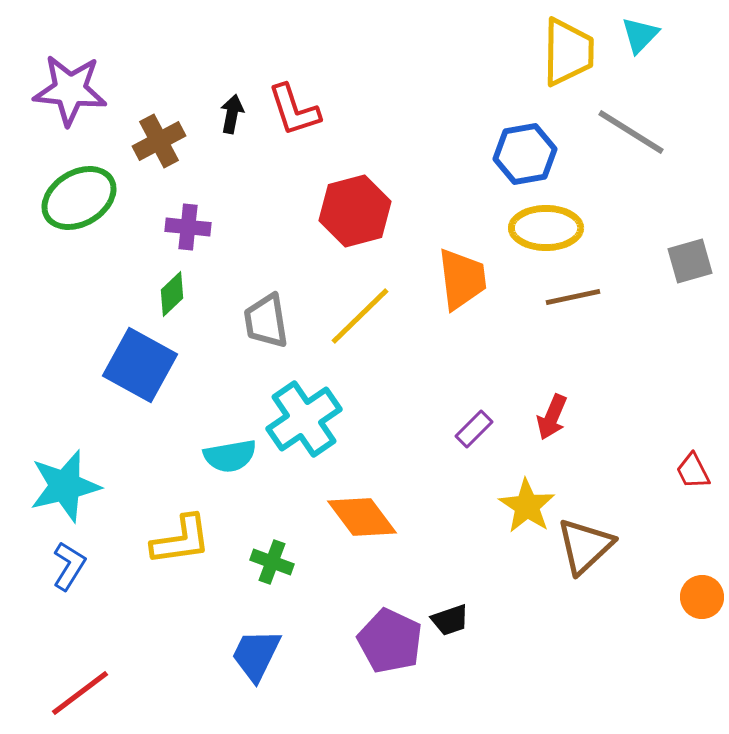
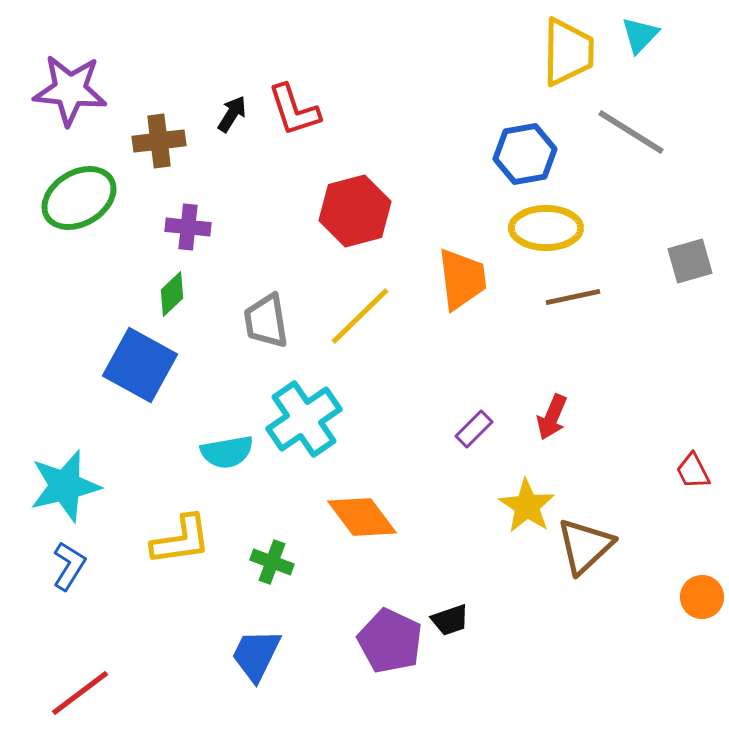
black arrow: rotated 21 degrees clockwise
brown cross: rotated 21 degrees clockwise
cyan semicircle: moved 3 px left, 4 px up
